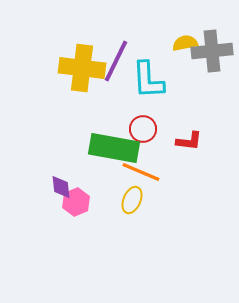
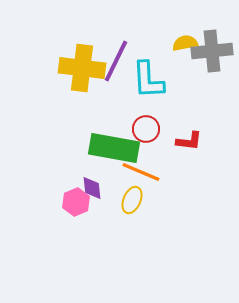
red circle: moved 3 px right
purple diamond: moved 31 px right, 1 px down
